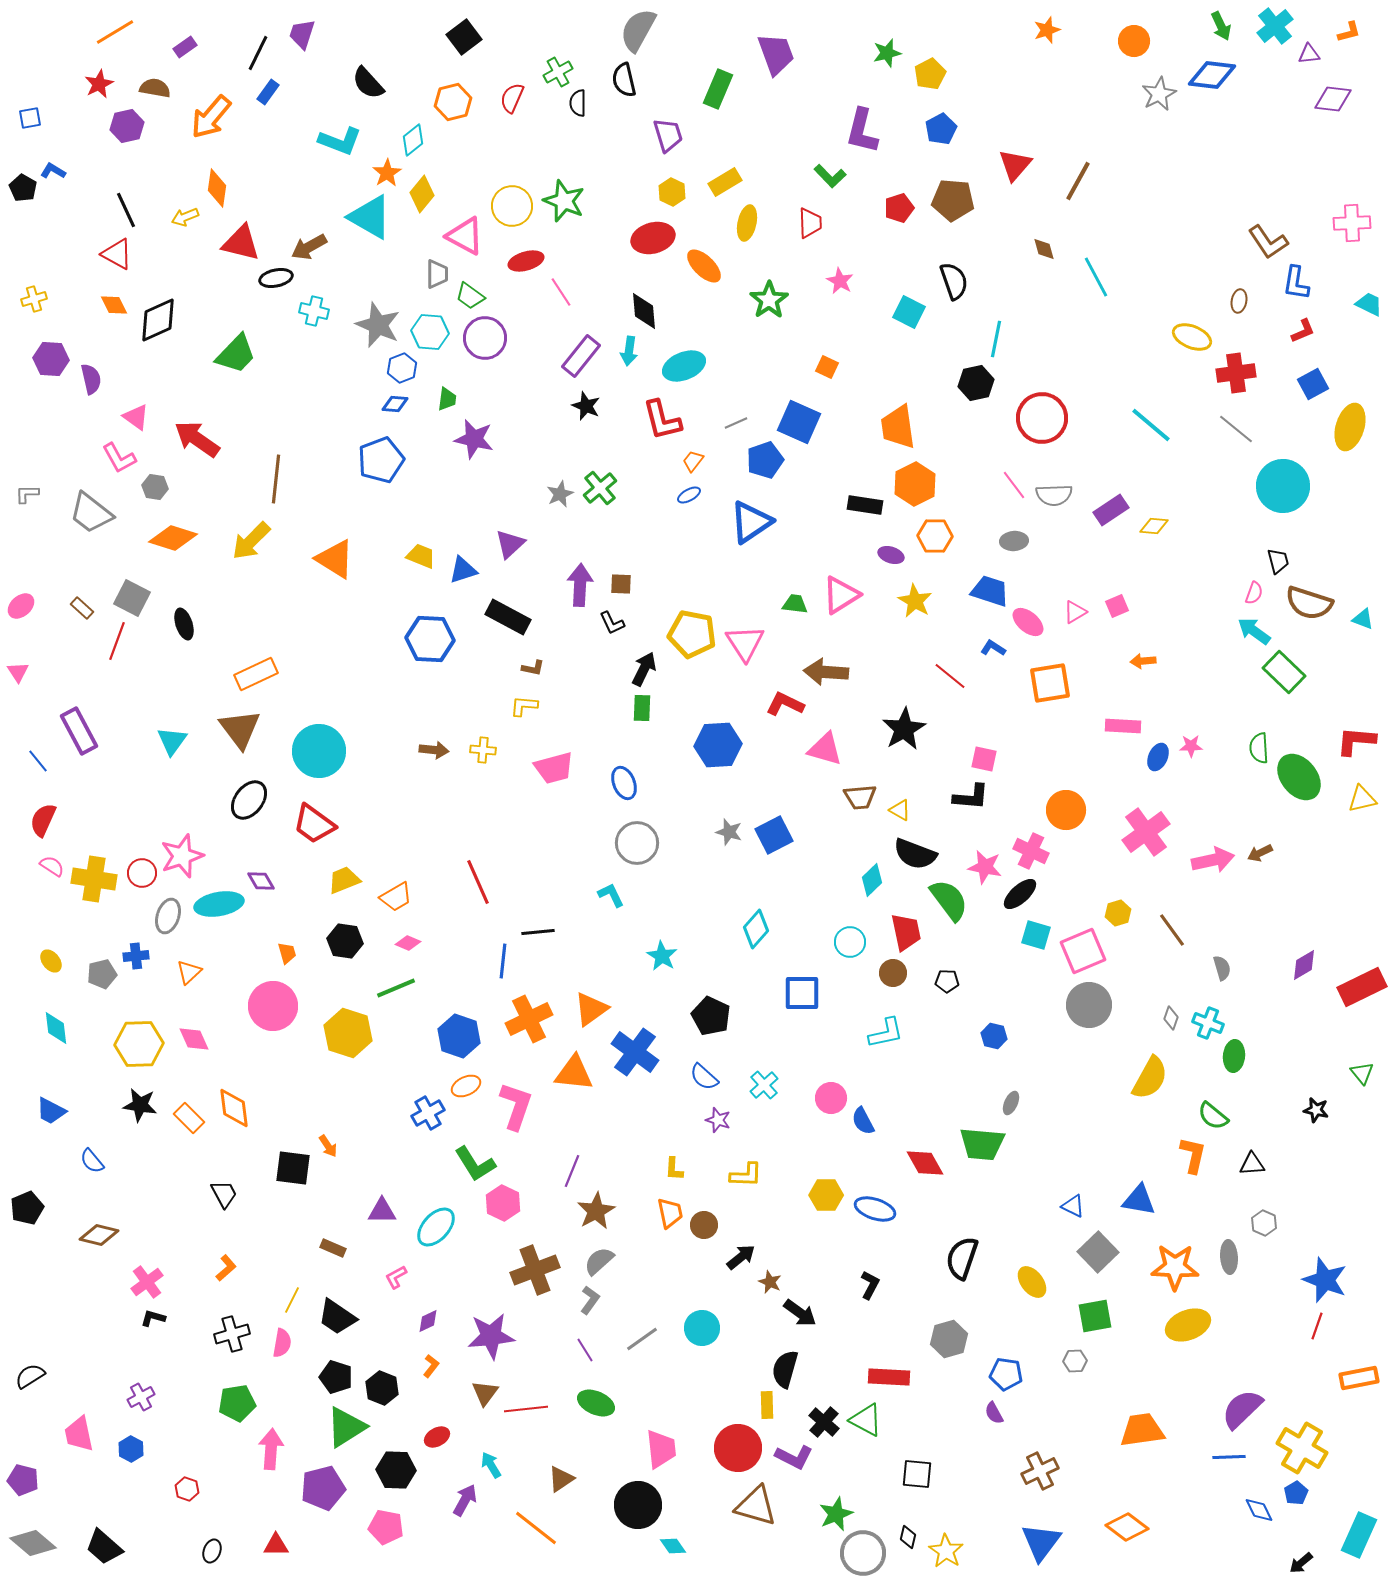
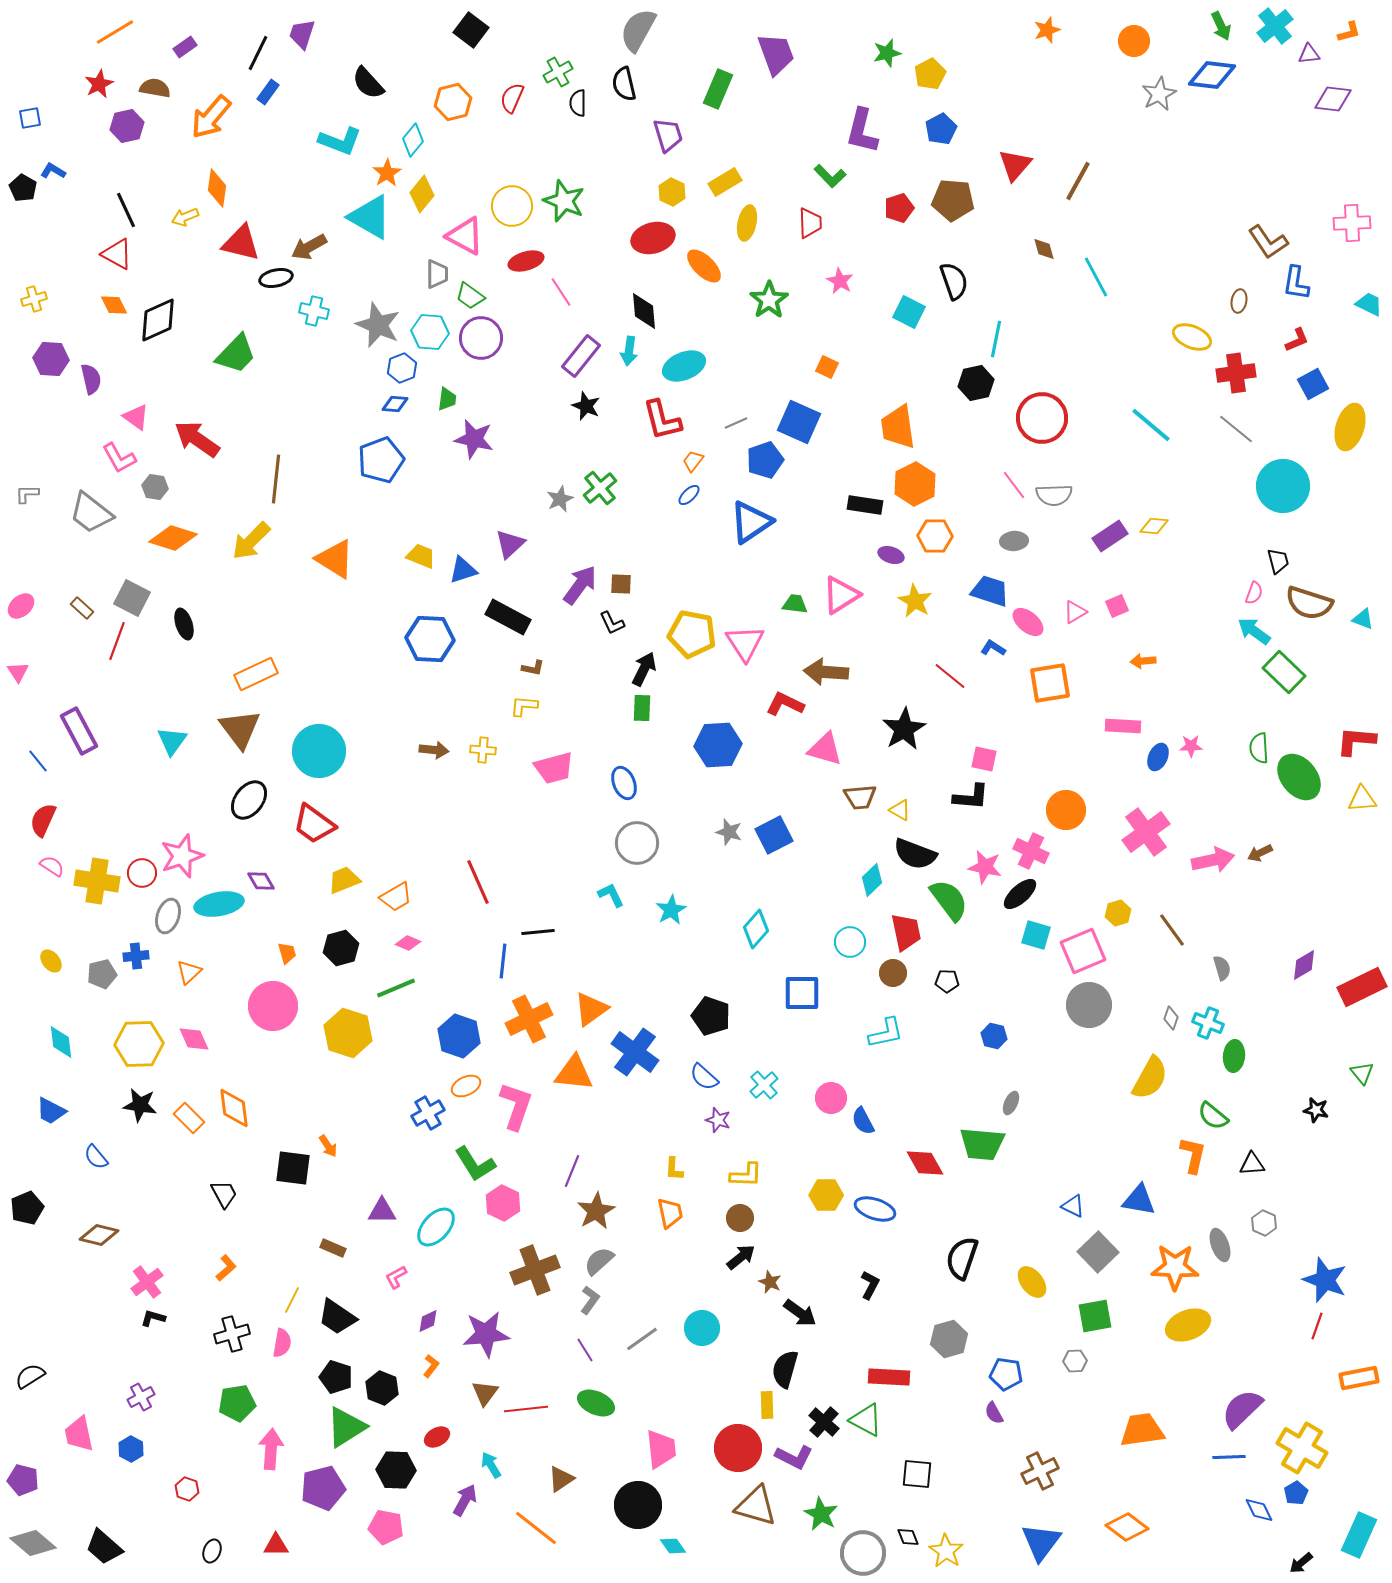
black square at (464, 37): moved 7 px right, 7 px up; rotated 16 degrees counterclockwise
black semicircle at (624, 80): moved 4 px down
cyan diamond at (413, 140): rotated 12 degrees counterclockwise
red L-shape at (1303, 331): moved 6 px left, 9 px down
purple circle at (485, 338): moved 4 px left
gray star at (560, 494): moved 5 px down
blue ellipse at (689, 495): rotated 15 degrees counterclockwise
purple rectangle at (1111, 510): moved 1 px left, 26 px down
purple arrow at (580, 585): rotated 33 degrees clockwise
yellow triangle at (1362, 799): rotated 8 degrees clockwise
yellow cross at (94, 879): moved 3 px right, 2 px down
black hexagon at (345, 941): moved 4 px left, 7 px down; rotated 24 degrees counterclockwise
cyan star at (662, 956): moved 9 px right, 46 px up; rotated 12 degrees clockwise
black pentagon at (711, 1016): rotated 6 degrees counterclockwise
cyan diamond at (56, 1028): moved 5 px right, 14 px down
blue semicircle at (92, 1161): moved 4 px right, 4 px up
brown circle at (704, 1225): moved 36 px right, 7 px up
gray ellipse at (1229, 1257): moved 9 px left, 12 px up; rotated 16 degrees counterclockwise
purple star at (491, 1336): moved 5 px left, 2 px up
green star at (836, 1514): moved 15 px left; rotated 20 degrees counterclockwise
black diamond at (908, 1537): rotated 35 degrees counterclockwise
